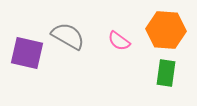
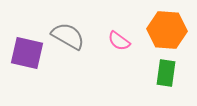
orange hexagon: moved 1 px right
